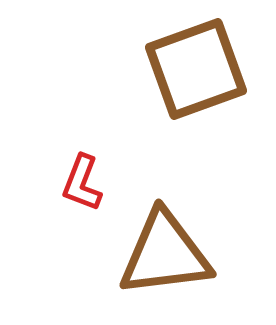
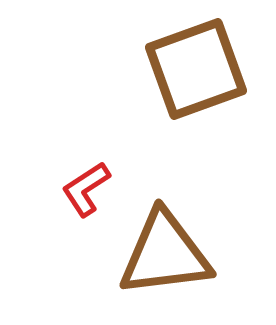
red L-shape: moved 4 px right, 6 px down; rotated 36 degrees clockwise
